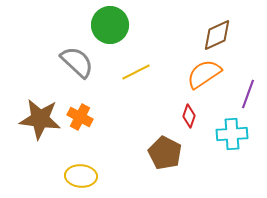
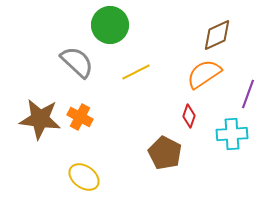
yellow ellipse: moved 3 px right, 1 px down; rotated 32 degrees clockwise
